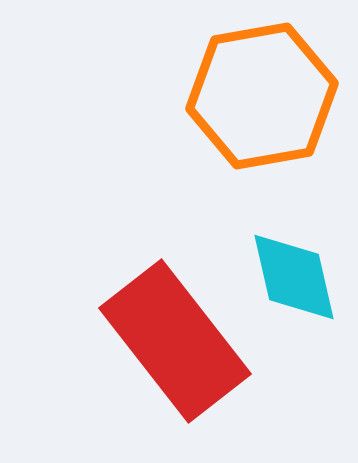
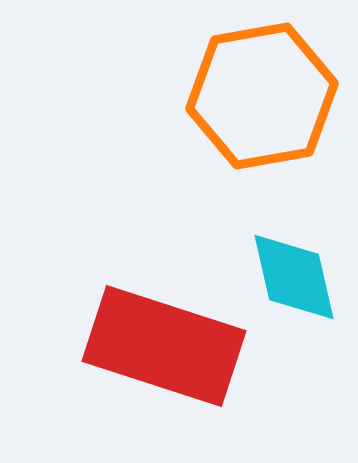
red rectangle: moved 11 px left, 5 px down; rotated 34 degrees counterclockwise
